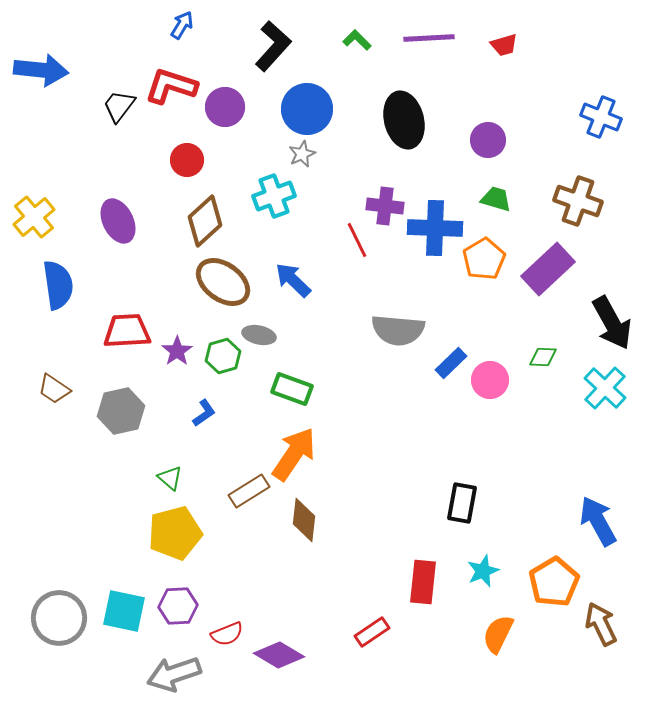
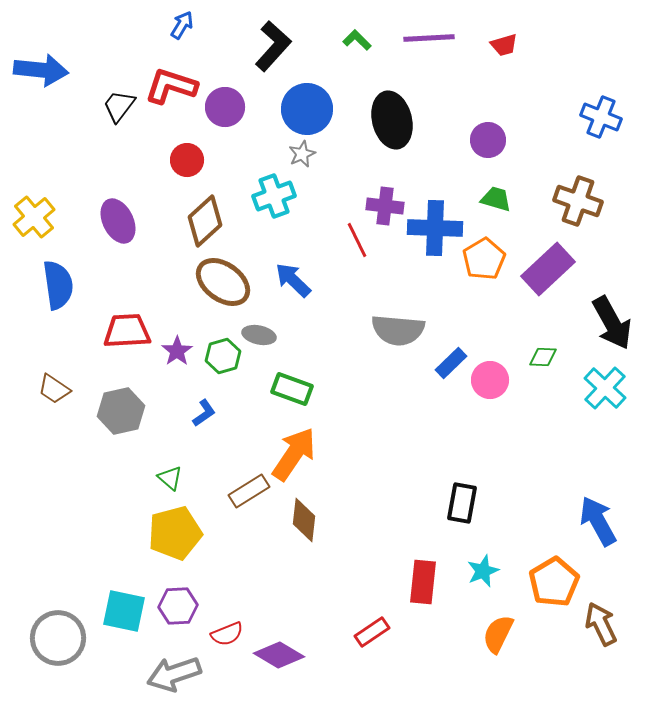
black ellipse at (404, 120): moved 12 px left
gray circle at (59, 618): moved 1 px left, 20 px down
